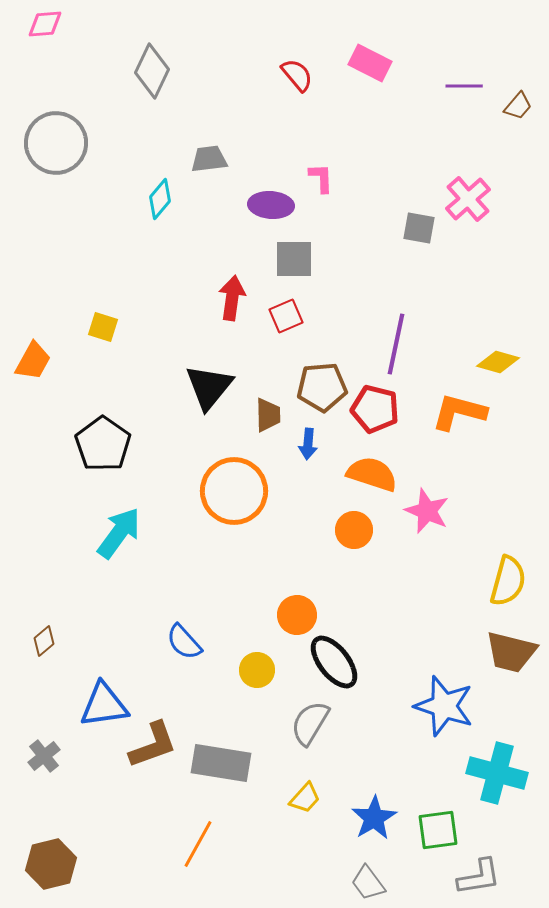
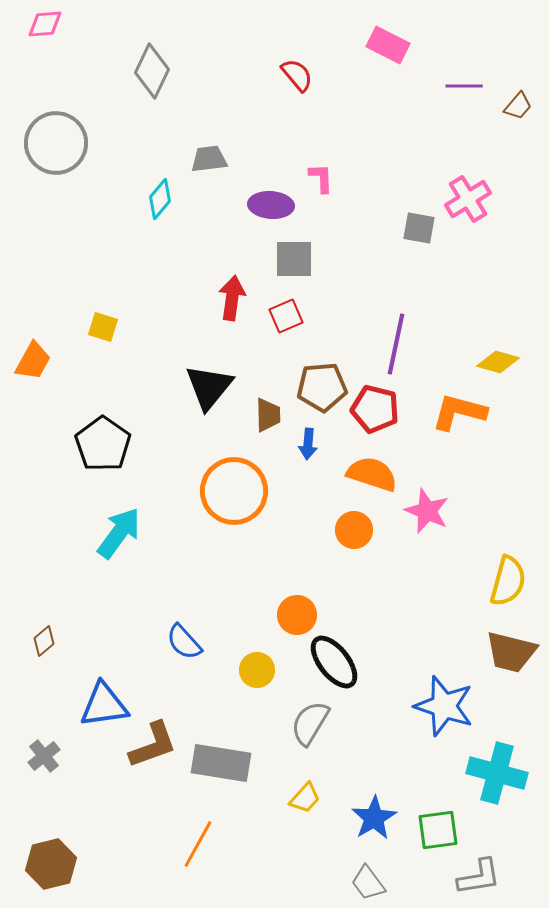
pink rectangle at (370, 63): moved 18 px right, 18 px up
pink cross at (468, 199): rotated 9 degrees clockwise
